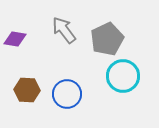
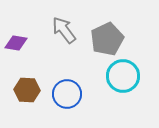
purple diamond: moved 1 px right, 4 px down
